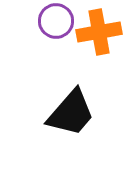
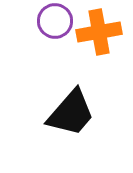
purple circle: moved 1 px left
